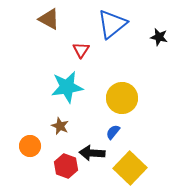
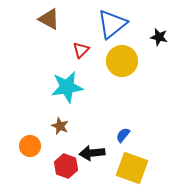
red triangle: rotated 12 degrees clockwise
yellow circle: moved 37 px up
blue semicircle: moved 10 px right, 3 px down
black arrow: rotated 10 degrees counterclockwise
yellow square: moved 2 px right; rotated 24 degrees counterclockwise
